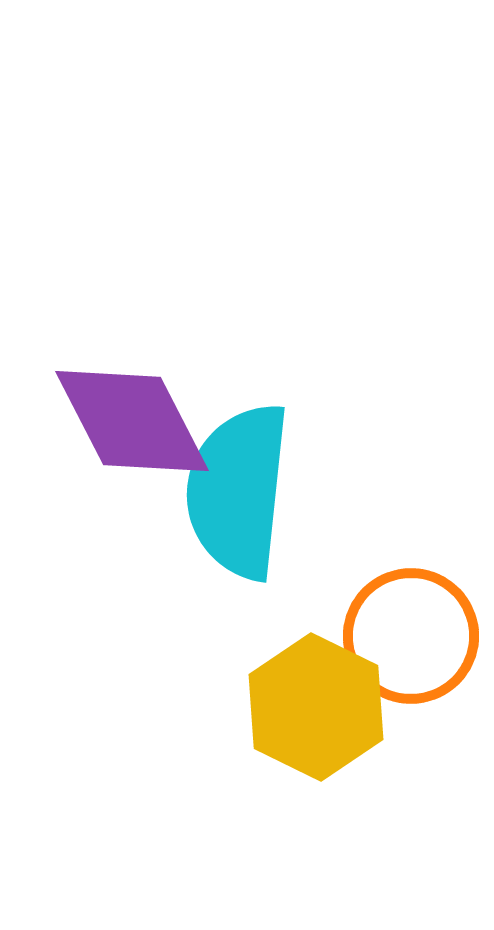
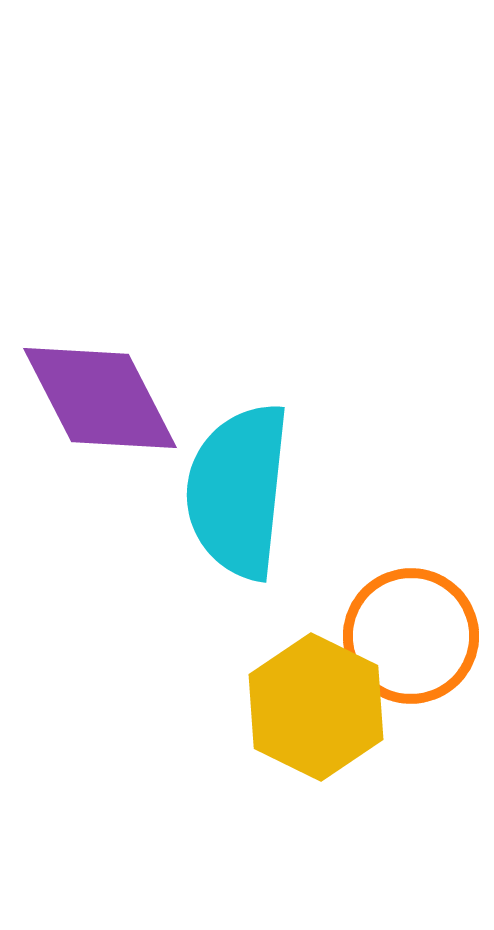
purple diamond: moved 32 px left, 23 px up
